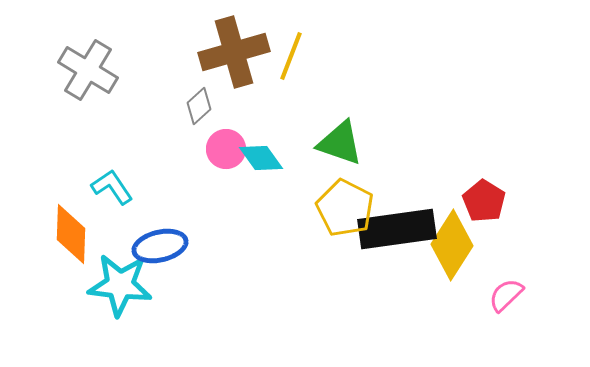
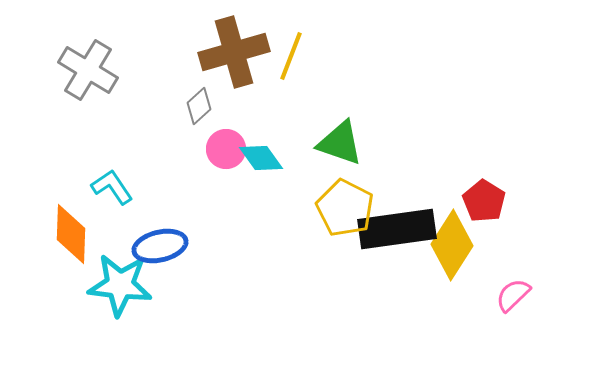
pink semicircle: moved 7 px right
